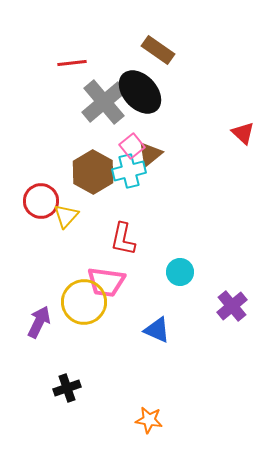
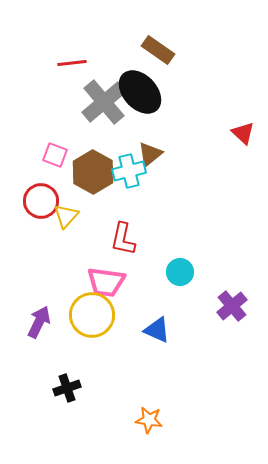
pink square: moved 77 px left, 9 px down; rotated 30 degrees counterclockwise
yellow circle: moved 8 px right, 13 px down
